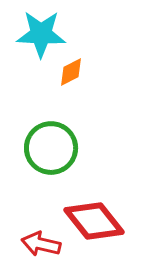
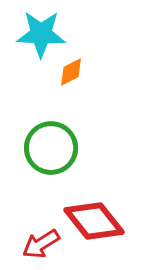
red arrow: rotated 45 degrees counterclockwise
